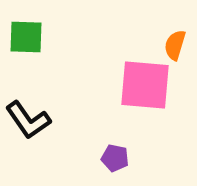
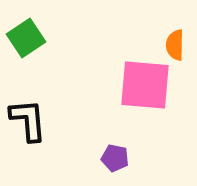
green square: moved 1 px down; rotated 36 degrees counterclockwise
orange semicircle: rotated 16 degrees counterclockwise
black L-shape: rotated 150 degrees counterclockwise
